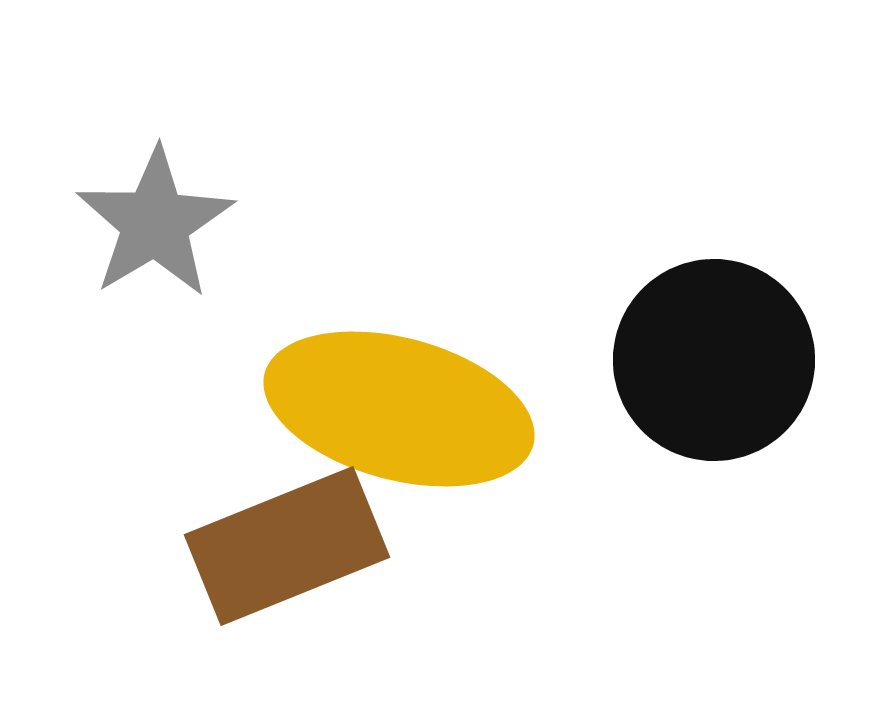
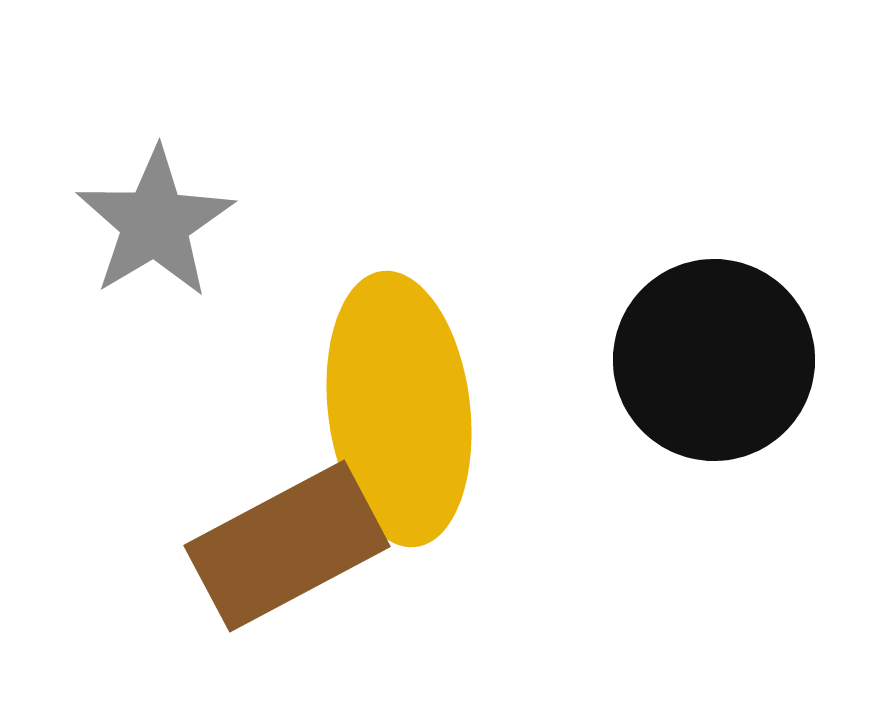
yellow ellipse: rotated 68 degrees clockwise
brown rectangle: rotated 6 degrees counterclockwise
